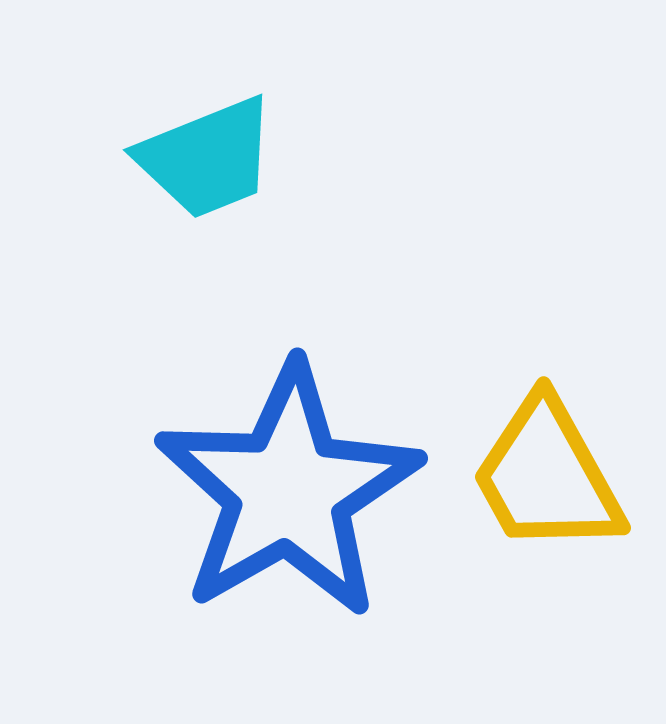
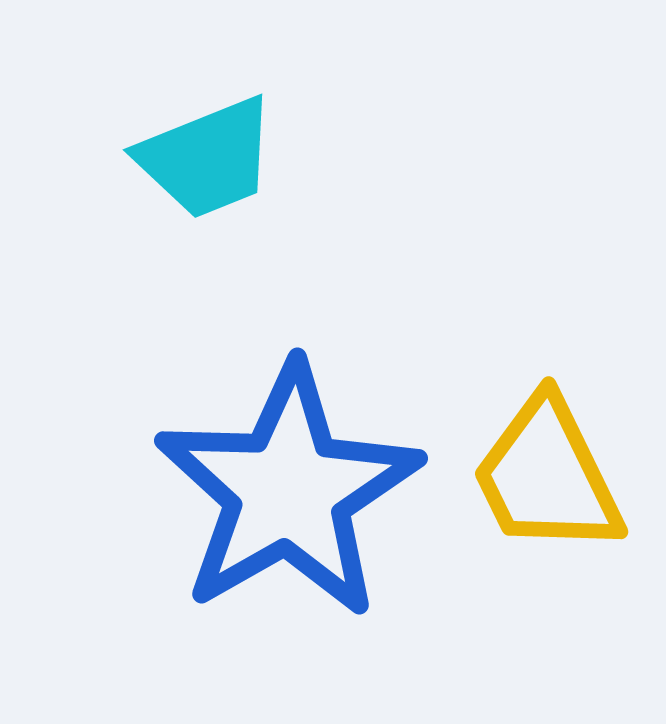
yellow trapezoid: rotated 3 degrees clockwise
